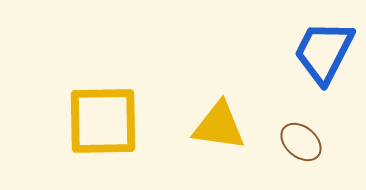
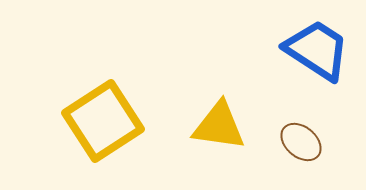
blue trapezoid: moved 7 px left, 2 px up; rotated 96 degrees clockwise
yellow square: rotated 32 degrees counterclockwise
